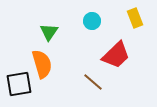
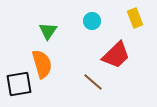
green triangle: moved 1 px left, 1 px up
